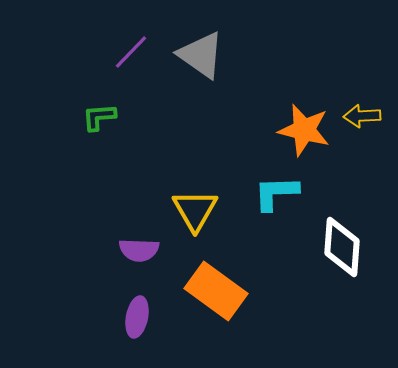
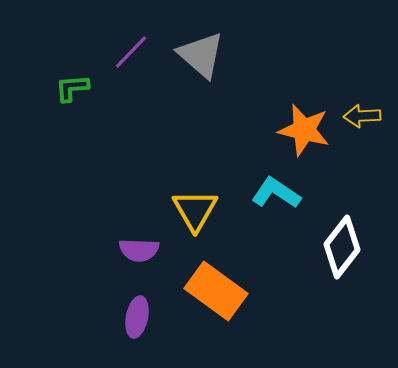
gray triangle: rotated 6 degrees clockwise
green L-shape: moved 27 px left, 29 px up
cyan L-shape: rotated 36 degrees clockwise
white diamond: rotated 34 degrees clockwise
